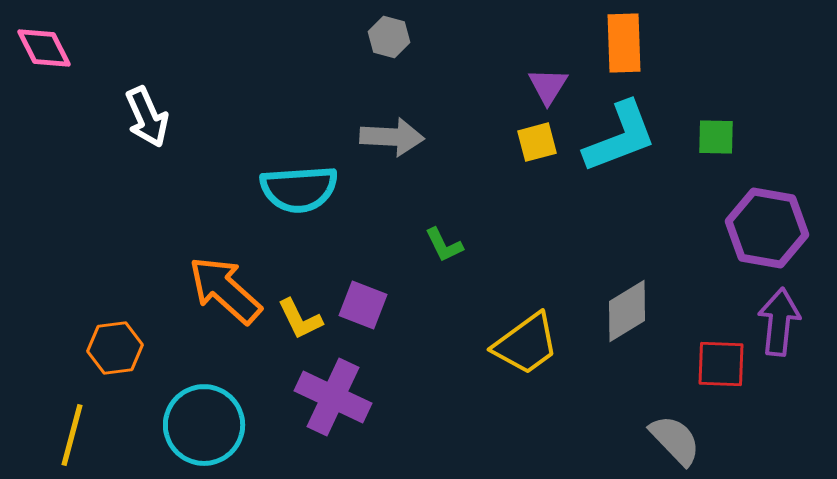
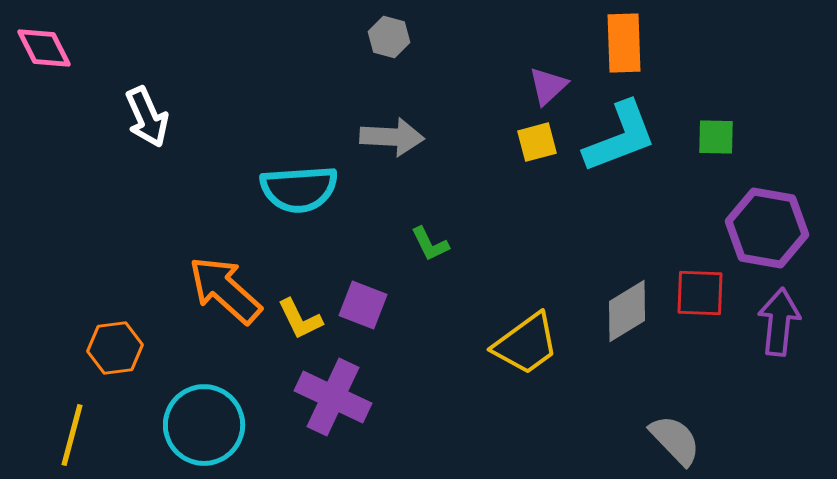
purple triangle: rotated 15 degrees clockwise
green L-shape: moved 14 px left, 1 px up
red square: moved 21 px left, 71 px up
